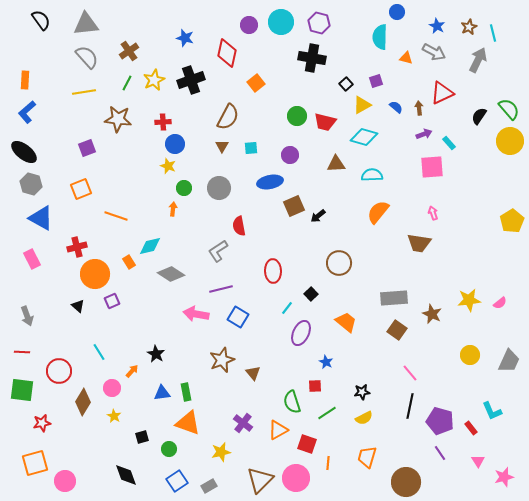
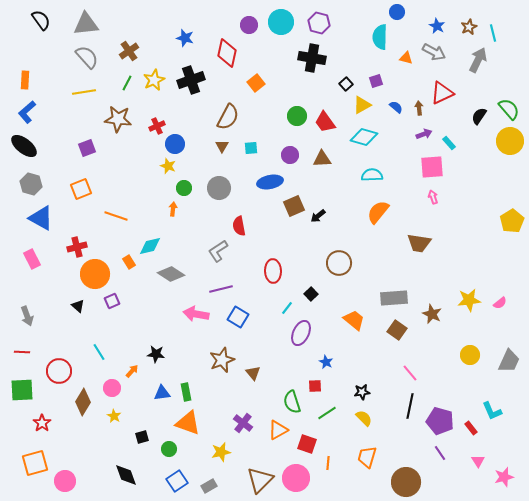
red cross at (163, 122): moved 6 px left, 4 px down; rotated 21 degrees counterclockwise
red trapezoid at (325, 122): rotated 40 degrees clockwise
black ellipse at (24, 152): moved 6 px up
brown triangle at (336, 164): moved 14 px left, 5 px up
pink arrow at (433, 213): moved 16 px up
orange trapezoid at (346, 322): moved 8 px right, 2 px up
black star at (156, 354): rotated 24 degrees counterclockwise
green square at (22, 390): rotated 10 degrees counterclockwise
yellow semicircle at (364, 418): rotated 108 degrees counterclockwise
red star at (42, 423): rotated 24 degrees counterclockwise
